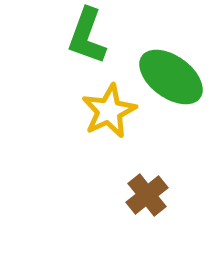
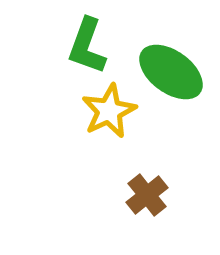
green L-shape: moved 10 px down
green ellipse: moved 5 px up
